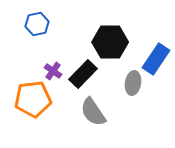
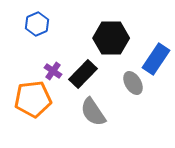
blue hexagon: rotated 10 degrees counterclockwise
black hexagon: moved 1 px right, 4 px up
gray ellipse: rotated 40 degrees counterclockwise
